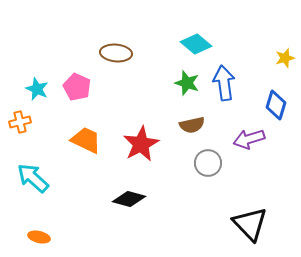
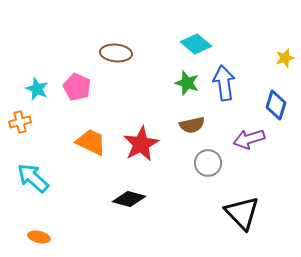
orange trapezoid: moved 5 px right, 2 px down
black triangle: moved 8 px left, 11 px up
